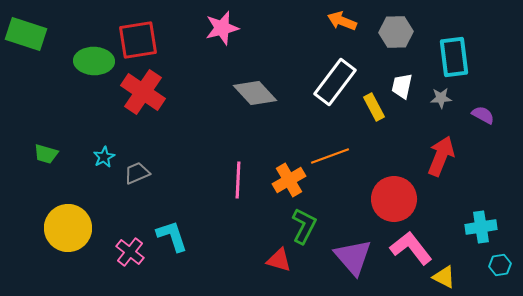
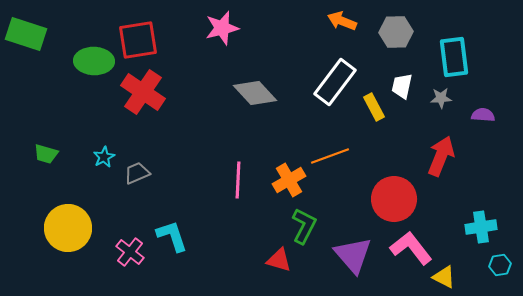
purple semicircle: rotated 25 degrees counterclockwise
purple triangle: moved 2 px up
